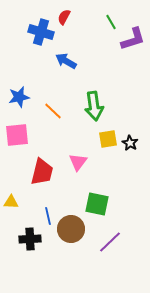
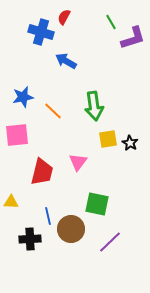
purple L-shape: moved 1 px up
blue star: moved 4 px right
